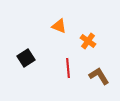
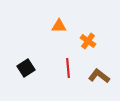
orange triangle: rotated 21 degrees counterclockwise
black square: moved 10 px down
brown L-shape: rotated 20 degrees counterclockwise
